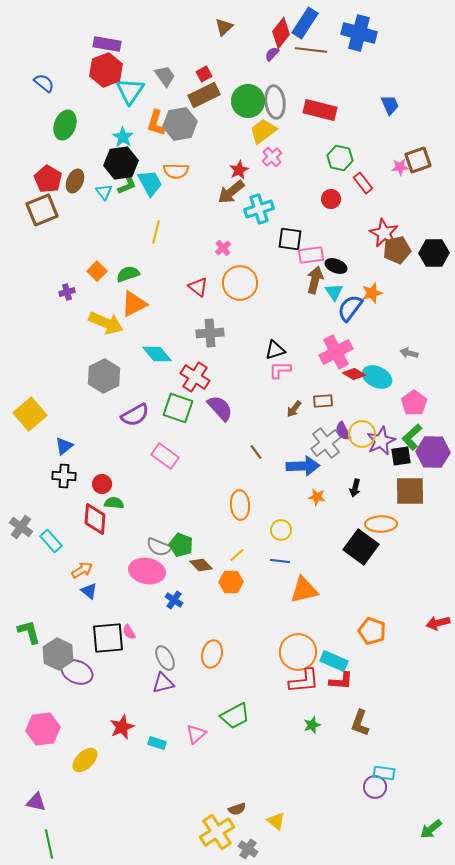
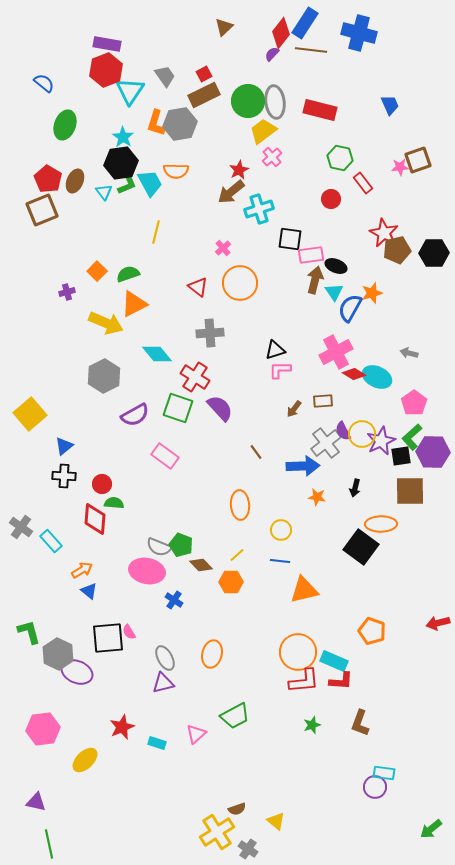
blue semicircle at (350, 308): rotated 8 degrees counterclockwise
